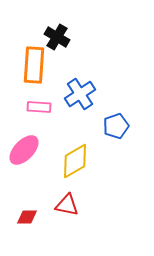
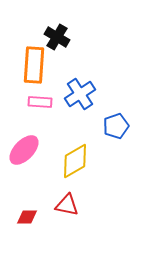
pink rectangle: moved 1 px right, 5 px up
